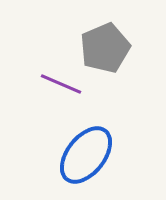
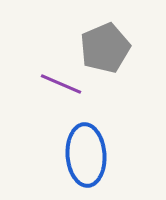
blue ellipse: rotated 42 degrees counterclockwise
